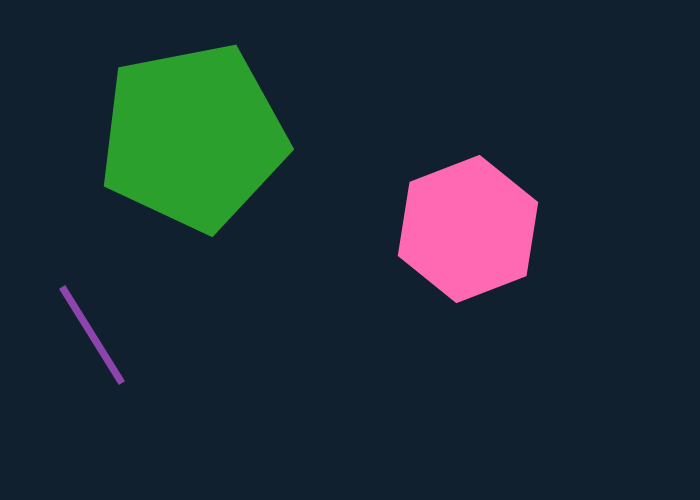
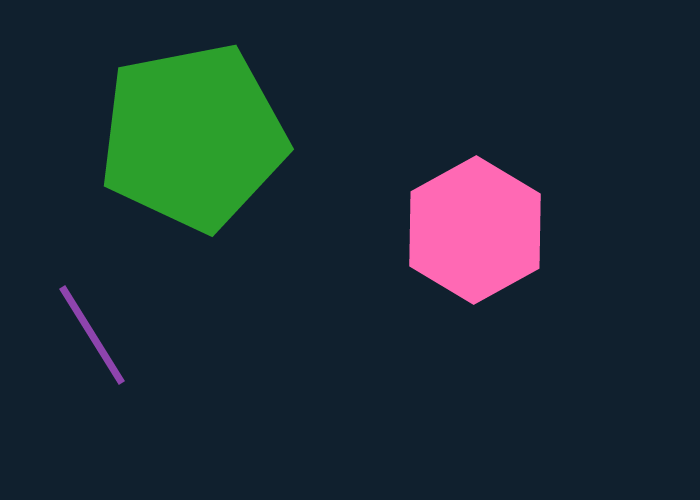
pink hexagon: moved 7 px right, 1 px down; rotated 8 degrees counterclockwise
